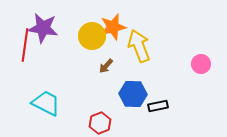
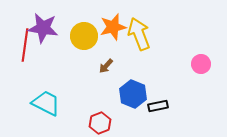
yellow circle: moved 8 px left
yellow arrow: moved 12 px up
blue hexagon: rotated 20 degrees clockwise
